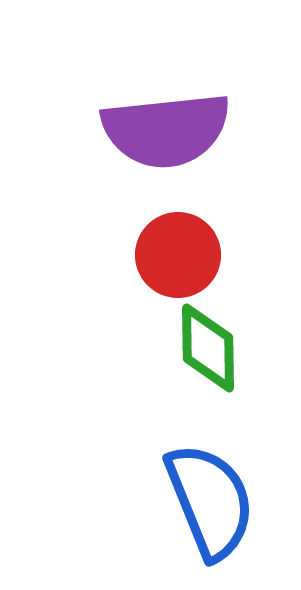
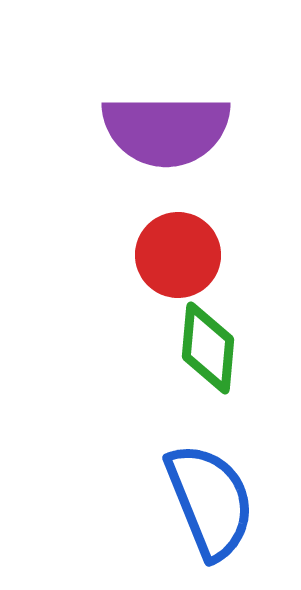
purple semicircle: rotated 6 degrees clockwise
green diamond: rotated 6 degrees clockwise
